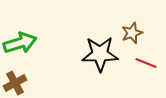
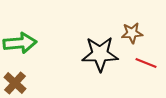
brown star: rotated 15 degrees clockwise
green arrow: rotated 12 degrees clockwise
brown cross: rotated 20 degrees counterclockwise
